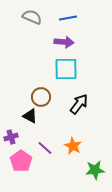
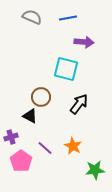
purple arrow: moved 20 px right
cyan square: rotated 15 degrees clockwise
